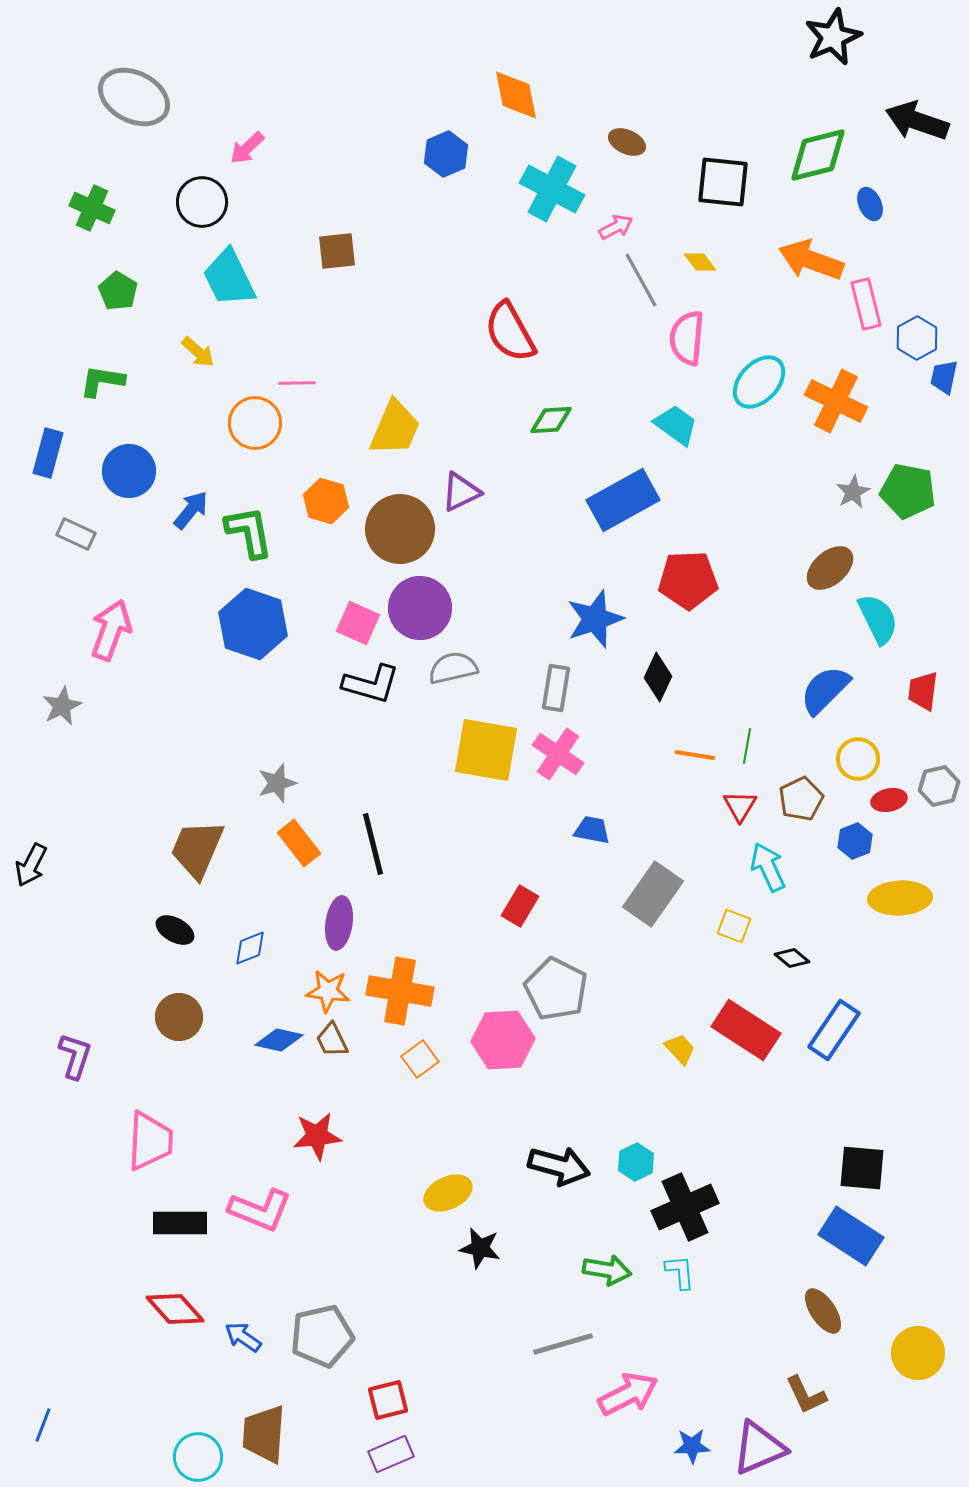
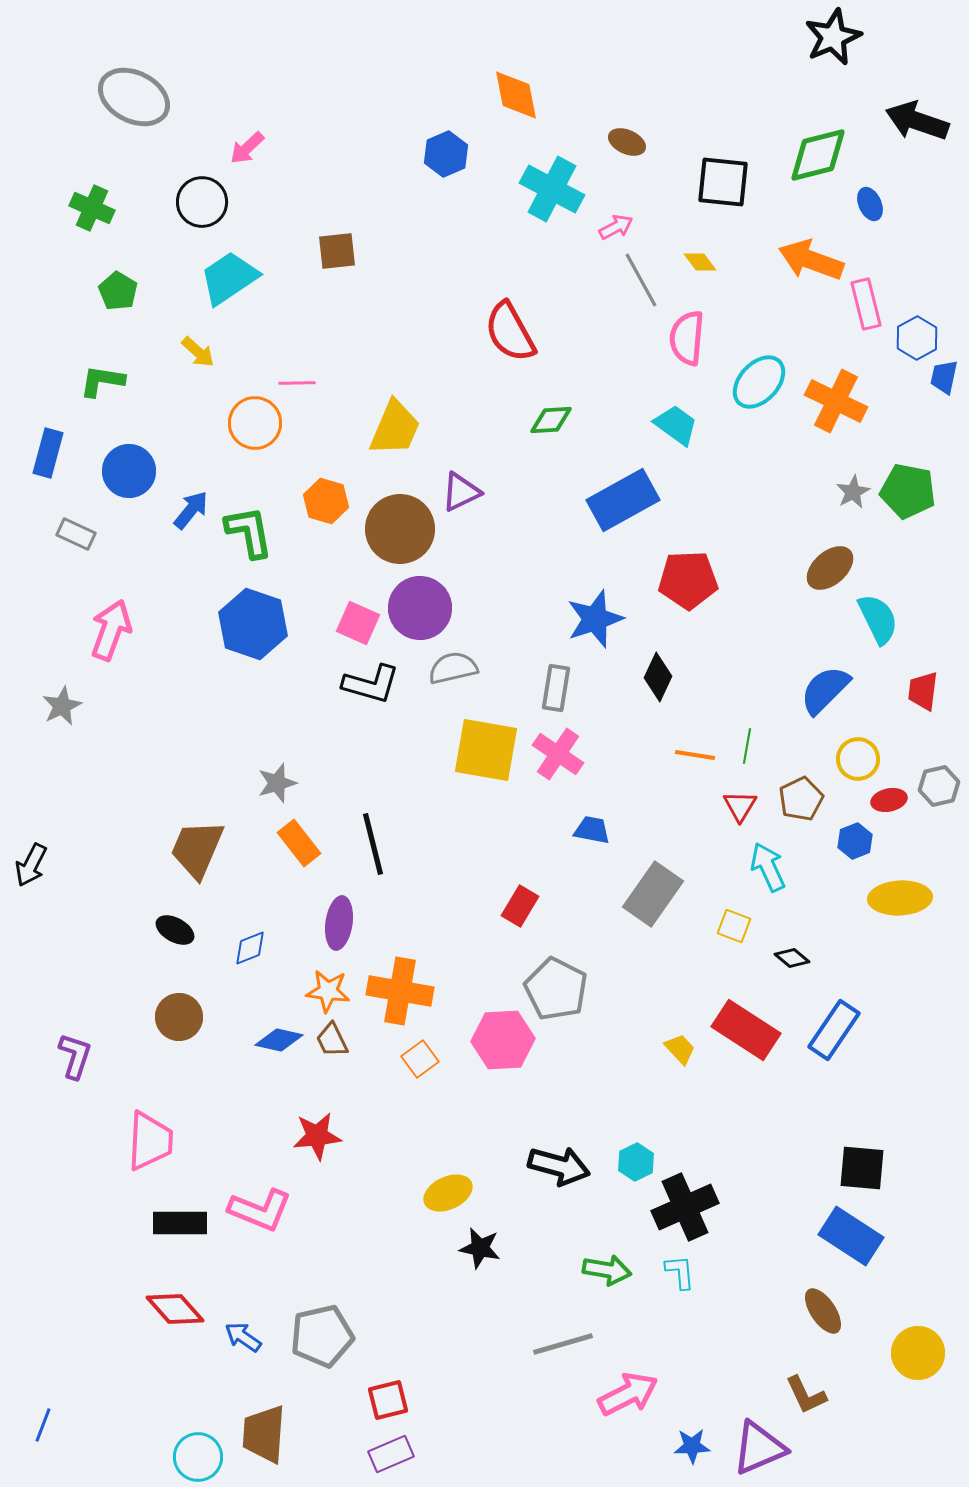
cyan trapezoid at (229, 278): rotated 82 degrees clockwise
